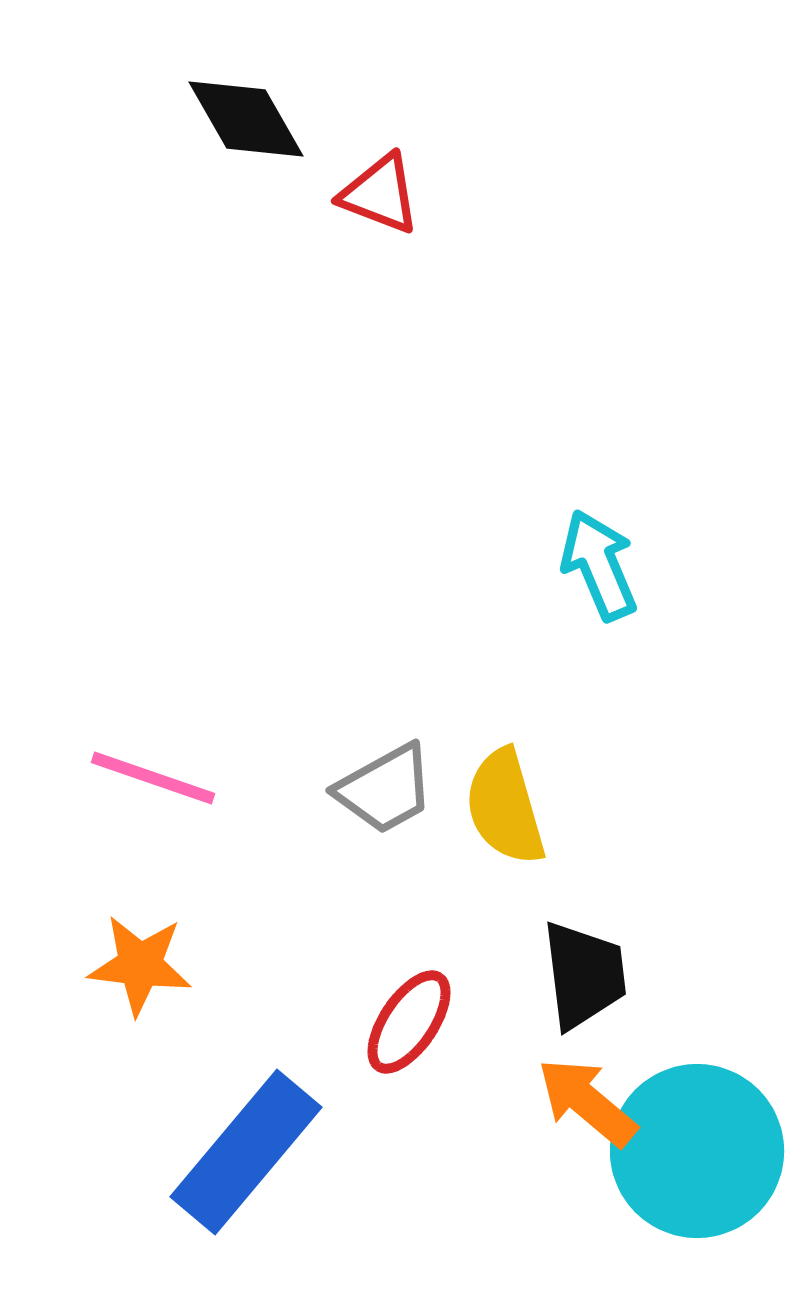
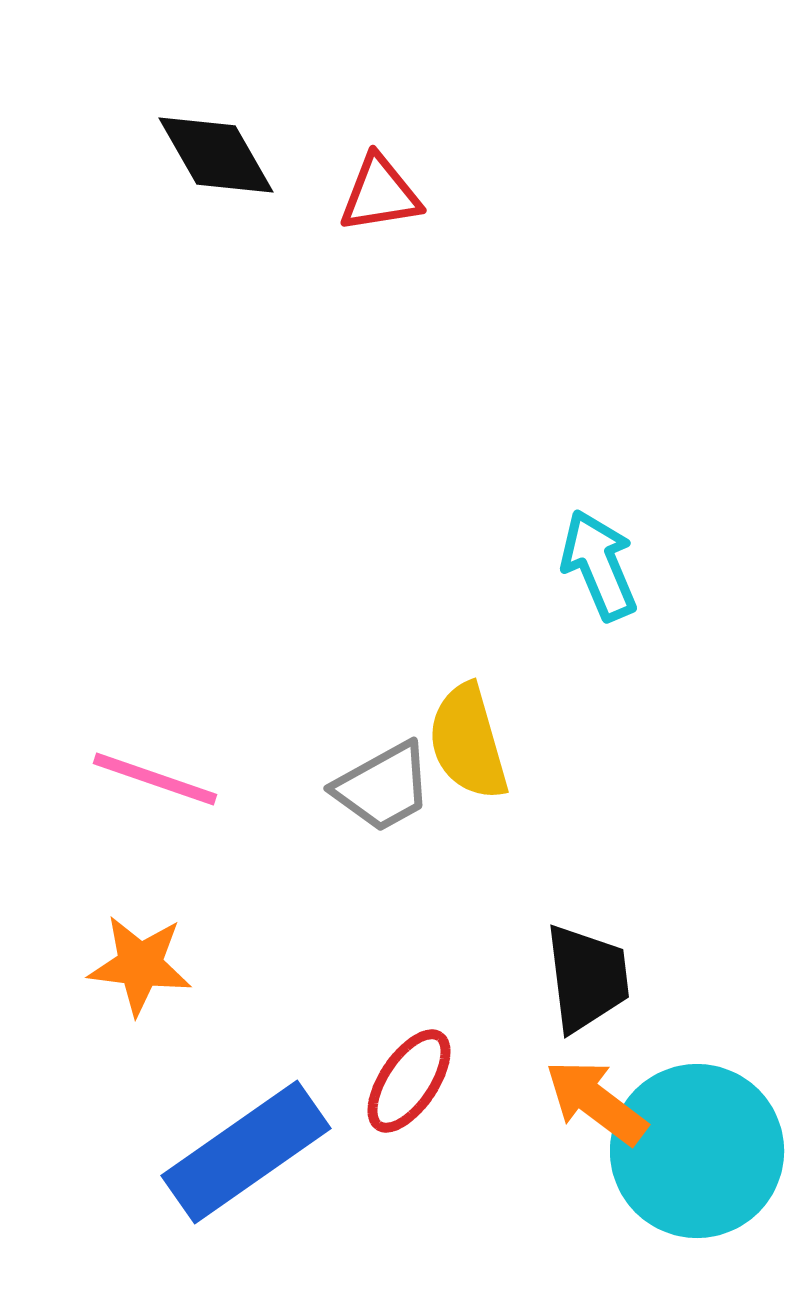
black diamond: moved 30 px left, 36 px down
red triangle: rotated 30 degrees counterclockwise
pink line: moved 2 px right, 1 px down
gray trapezoid: moved 2 px left, 2 px up
yellow semicircle: moved 37 px left, 65 px up
black trapezoid: moved 3 px right, 3 px down
red ellipse: moved 59 px down
orange arrow: moved 9 px right; rotated 3 degrees counterclockwise
blue rectangle: rotated 15 degrees clockwise
